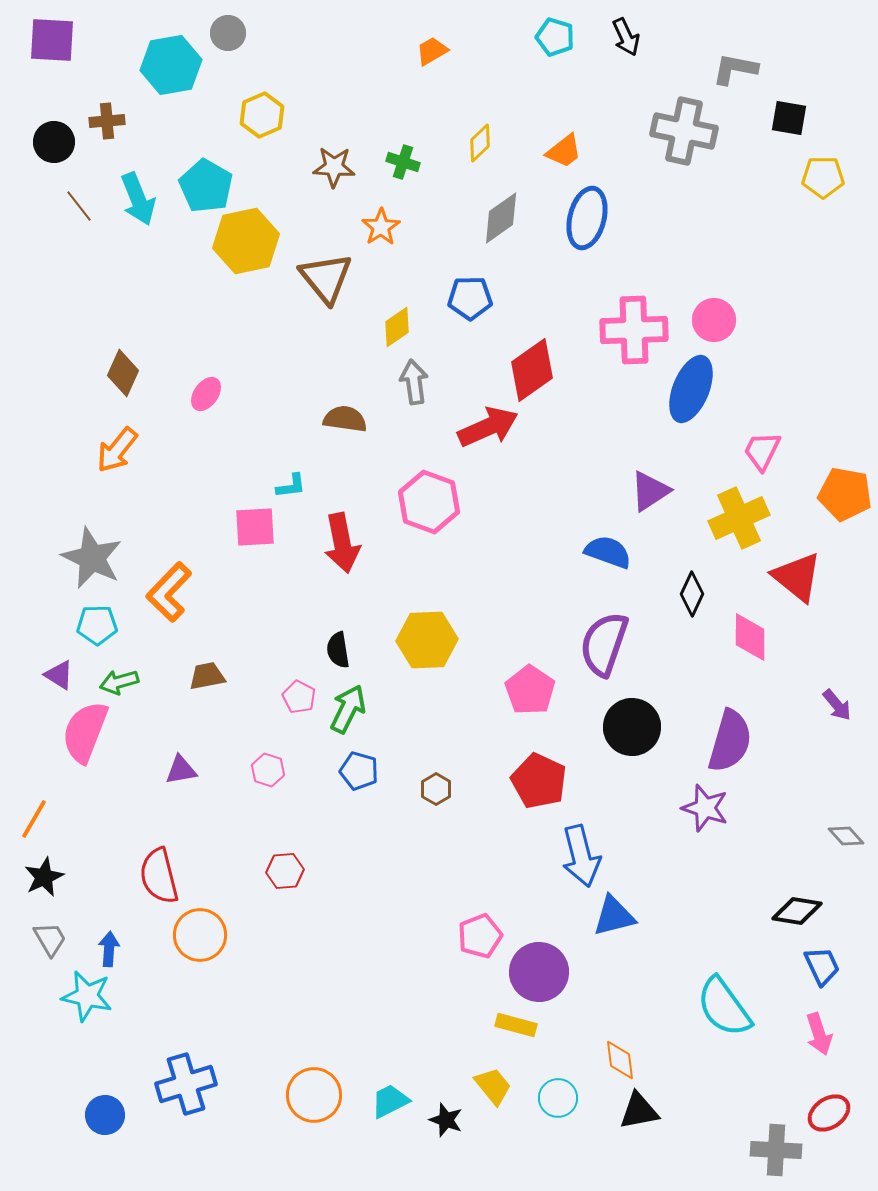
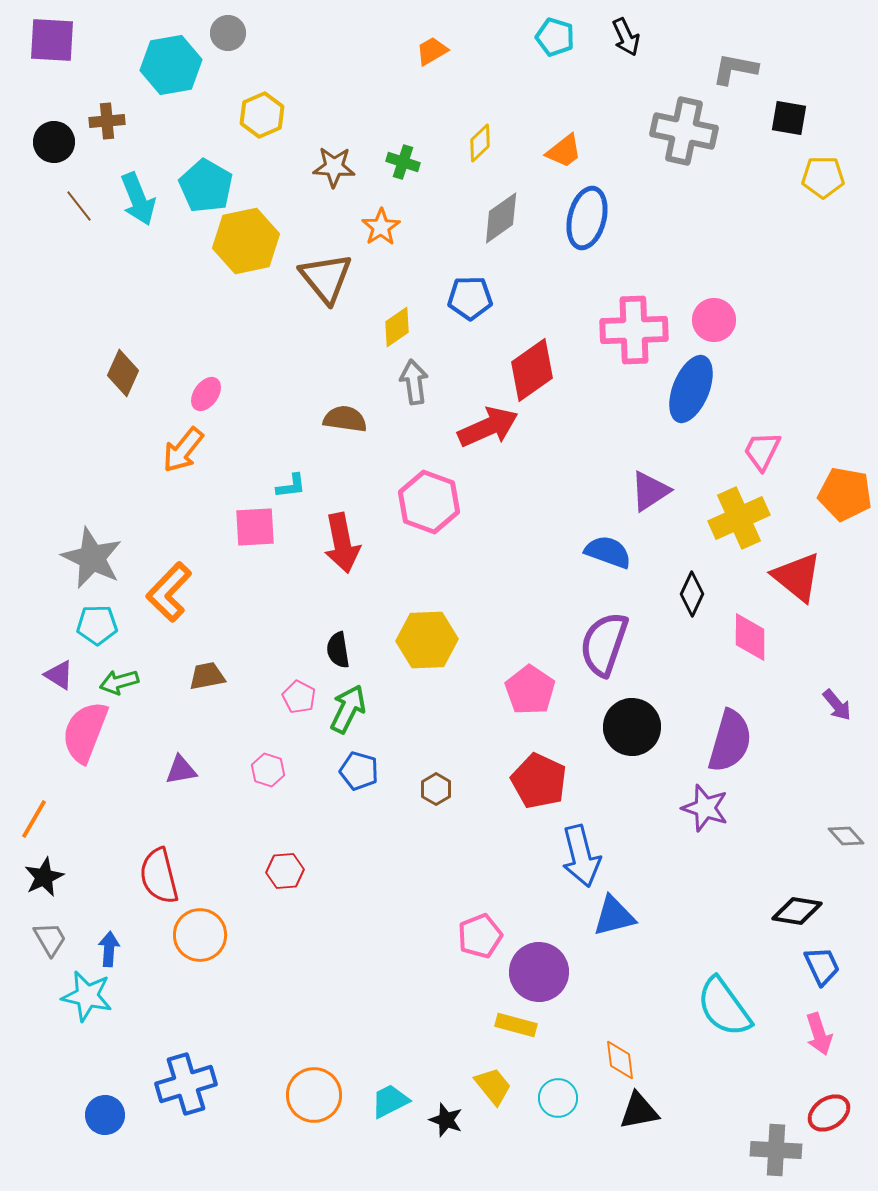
orange arrow at (117, 450): moved 66 px right
